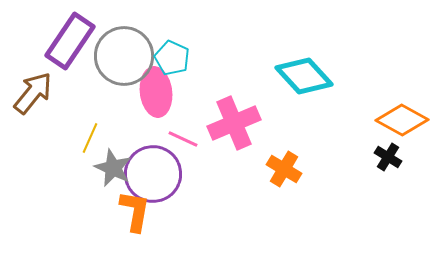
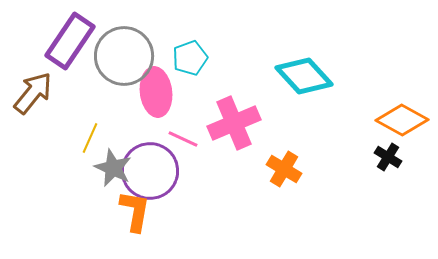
cyan pentagon: moved 18 px right; rotated 28 degrees clockwise
purple circle: moved 3 px left, 3 px up
